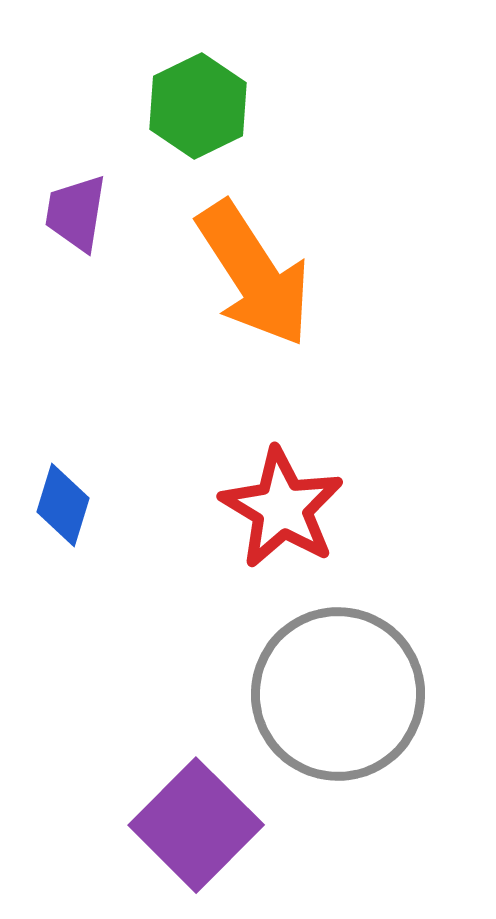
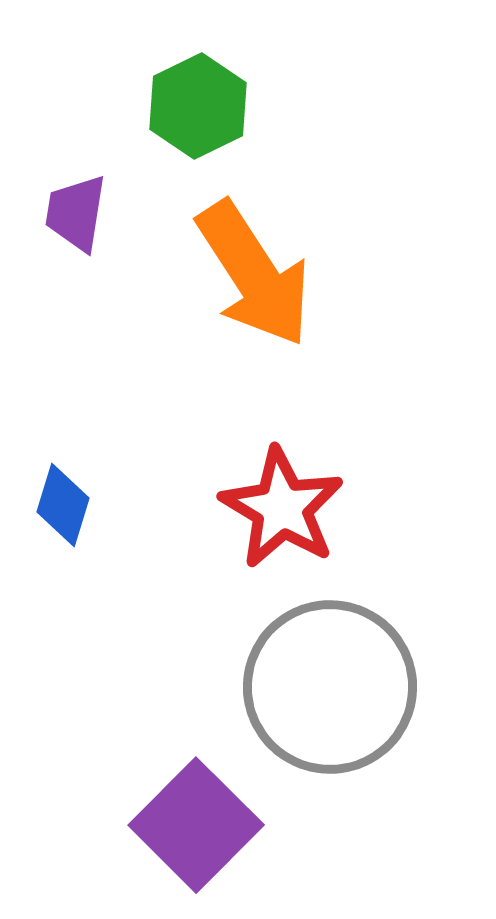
gray circle: moved 8 px left, 7 px up
